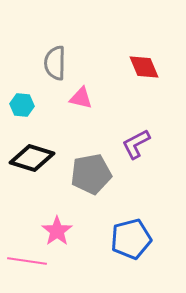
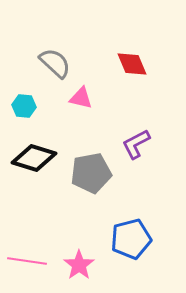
gray semicircle: rotated 132 degrees clockwise
red diamond: moved 12 px left, 3 px up
cyan hexagon: moved 2 px right, 1 px down
black diamond: moved 2 px right
gray pentagon: moved 1 px up
pink star: moved 22 px right, 34 px down
